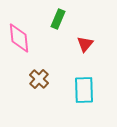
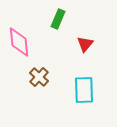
pink diamond: moved 4 px down
brown cross: moved 2 px up
